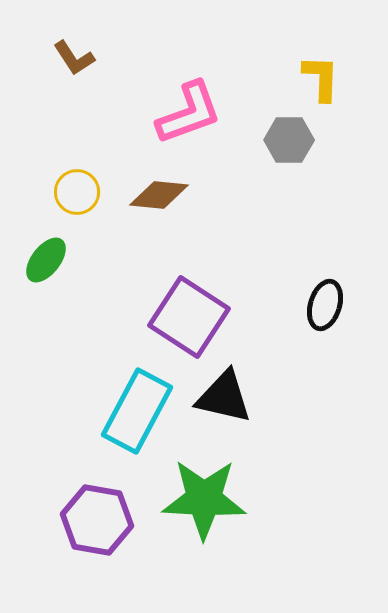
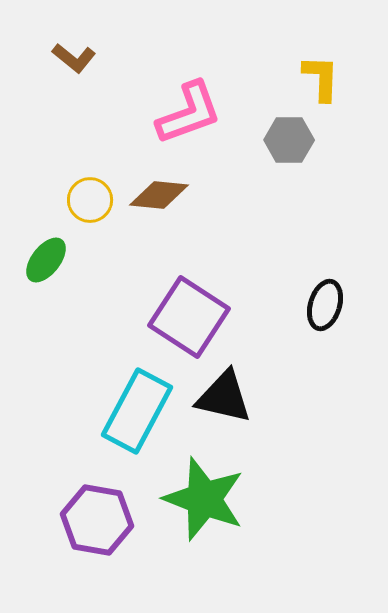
brown L-shape: rotated 18 degrees counterclockwise
yellow circle: moved 13 px right, 8 px down
green star: rotated 18 degrees clockwise
